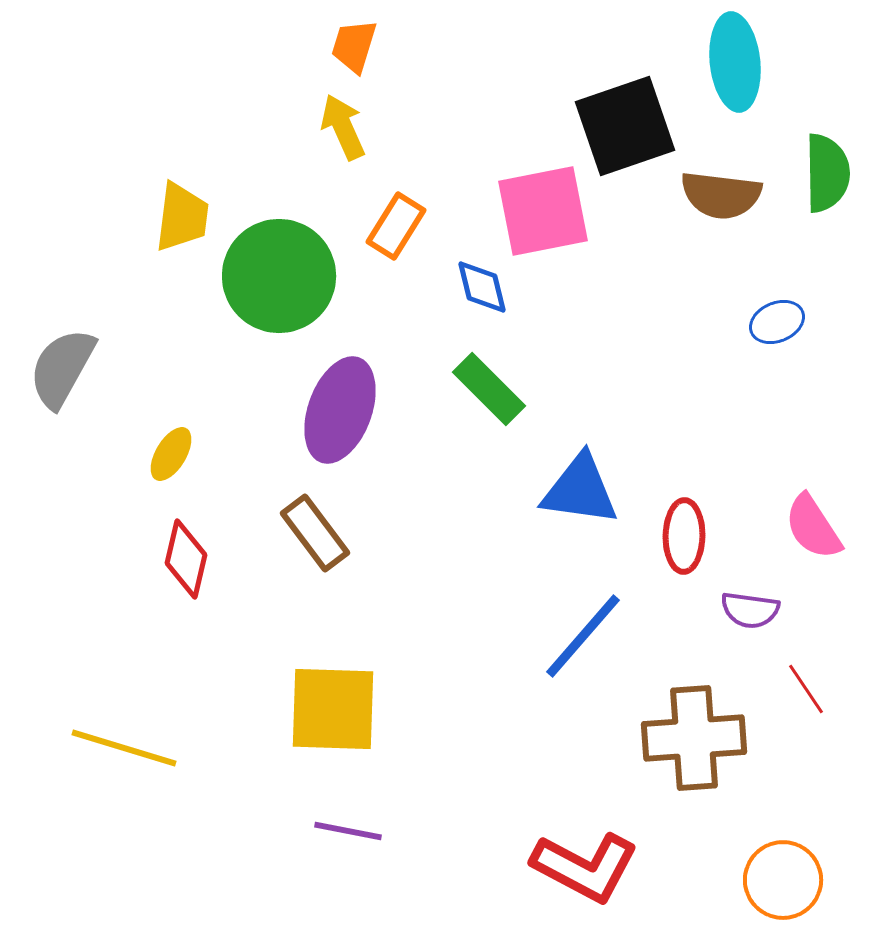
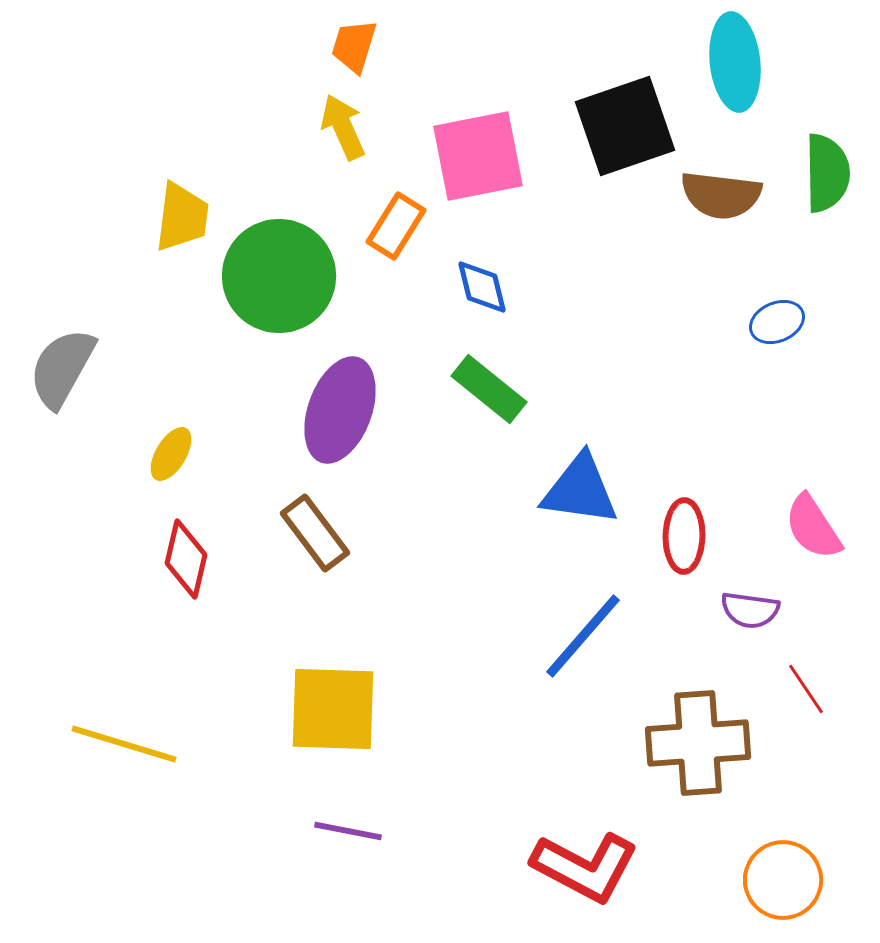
pink square: moved 65 px left, 55 px up
green rectangle: rotated 6 degrees counterclockwise
brown cross: moved 4 px right, 5 px down
yellow line: moved 4 px up
